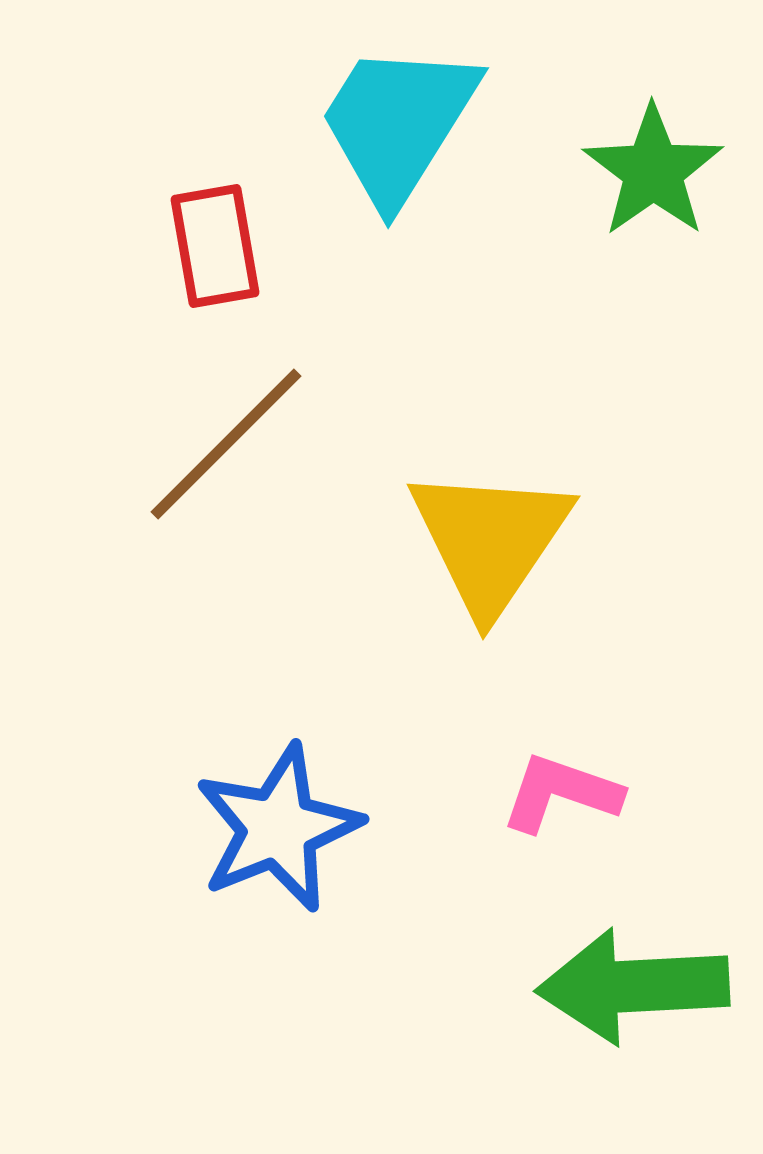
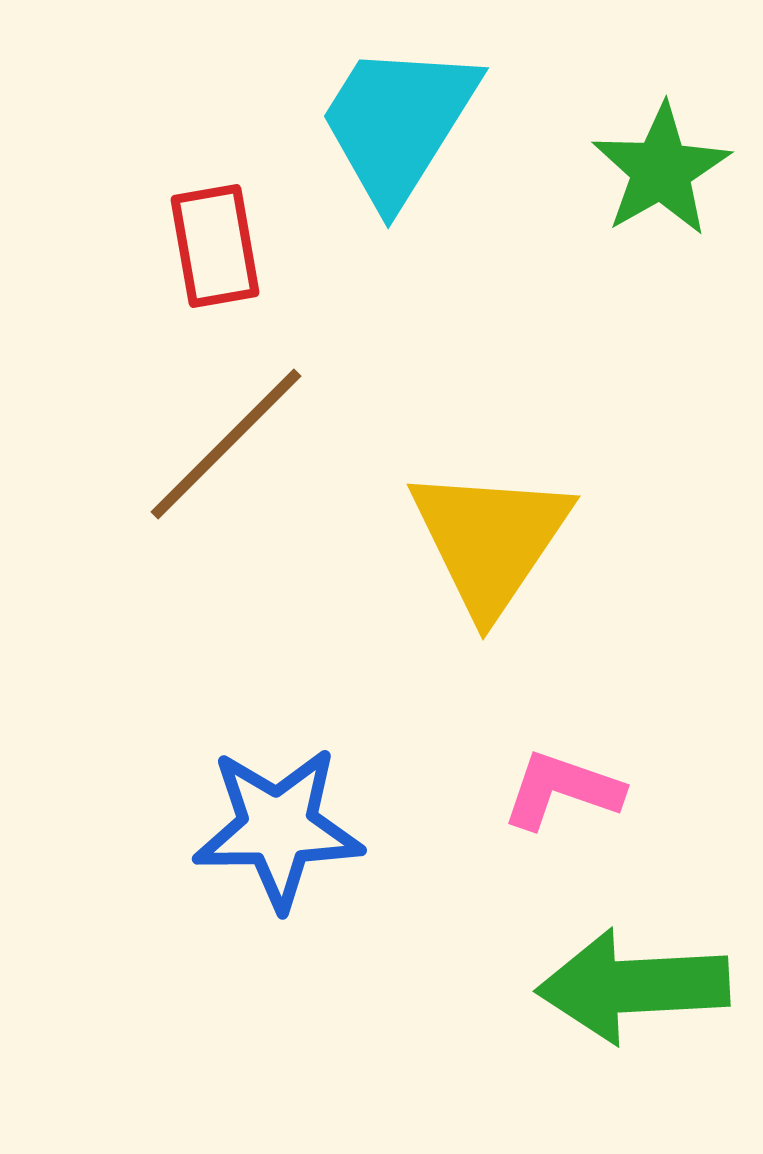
green star: moved 8 px right, 1 px up; rotated 5 degrees clockwise
pink L-shape: moved 1 px right, 3 px up
blue star: rotated 21 degrees clockwise
